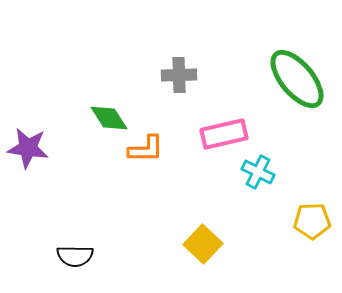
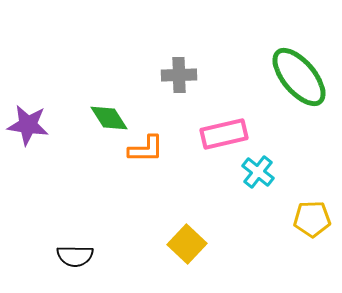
green ellipse: moved 2 px right, 2 px up
purple star: moved 23 px up
cyan cross: rotated 12 degrees clockwise
yellow pentagon: moved 2 px up
yellow square: moved 16 px left
